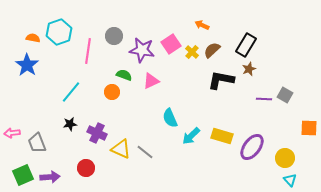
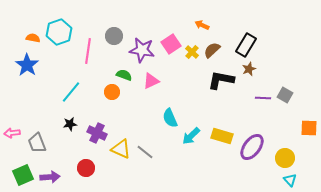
purple line: moved 1 px left, 1 px up
